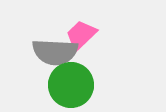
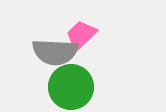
green circle: moved 2 px down
